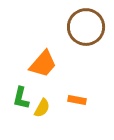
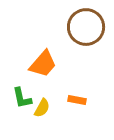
green L-shape: moved 1 px right; rotated 25 degrees counterclockwise
